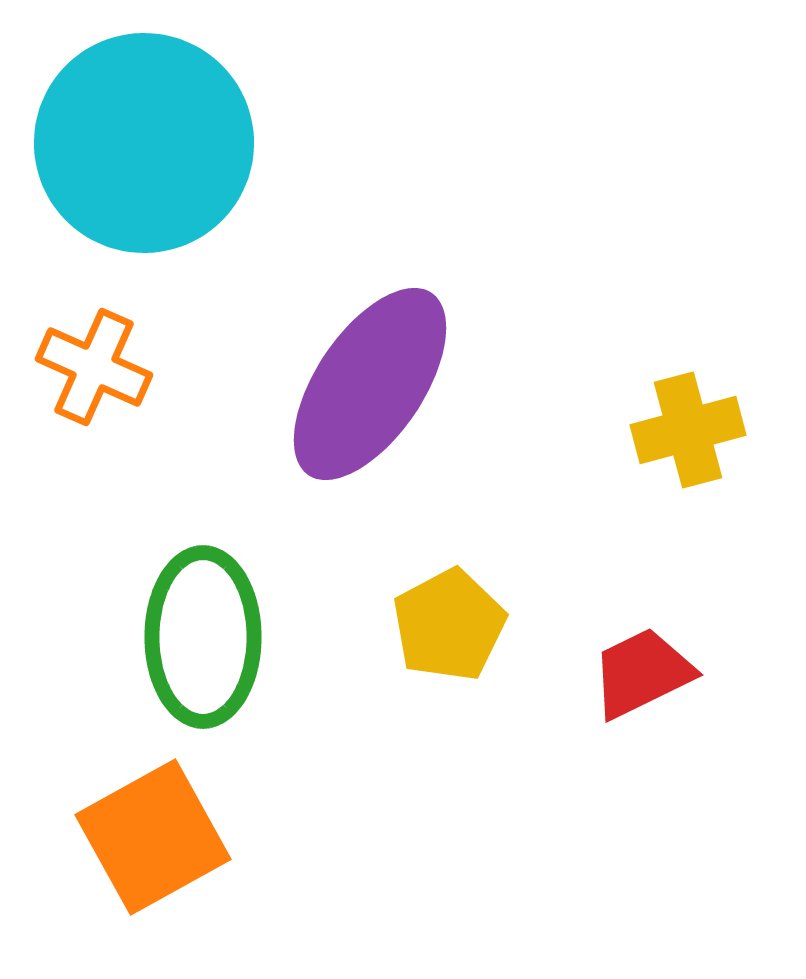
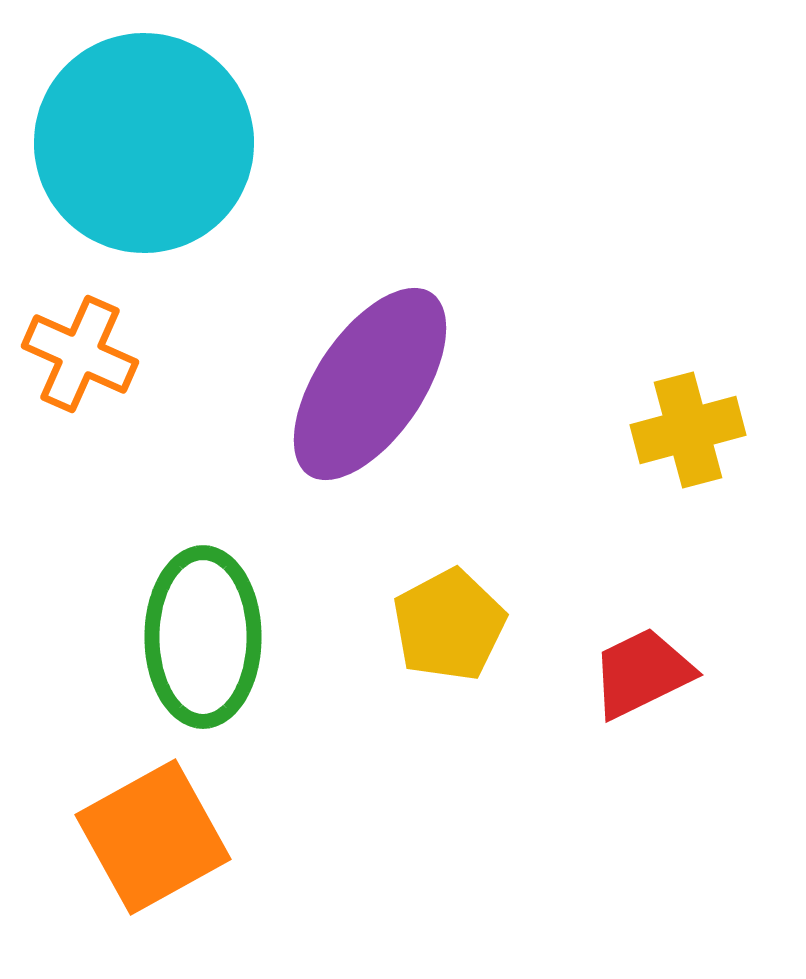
orange cross: moved 14 px left, 13 px up
